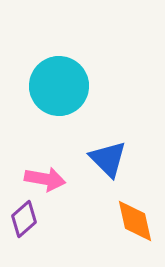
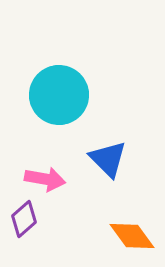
cyan circle: moved 9 px down
orange diamond: moved 3 px left, 15 px down; rotated 24 degrees counterclockwise
